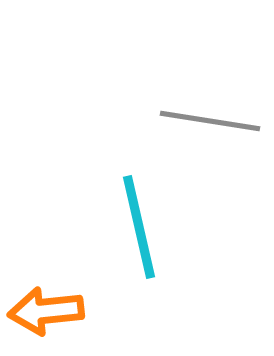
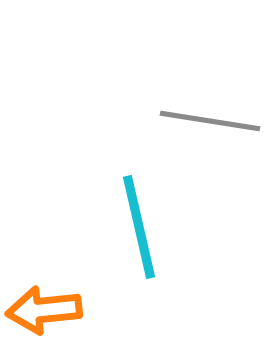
orange arrow: moved 2 px left, 1 px up
